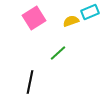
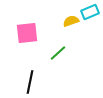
pink square: moved 7 px left, 15 px down; rotated 25 degrees clockwise
